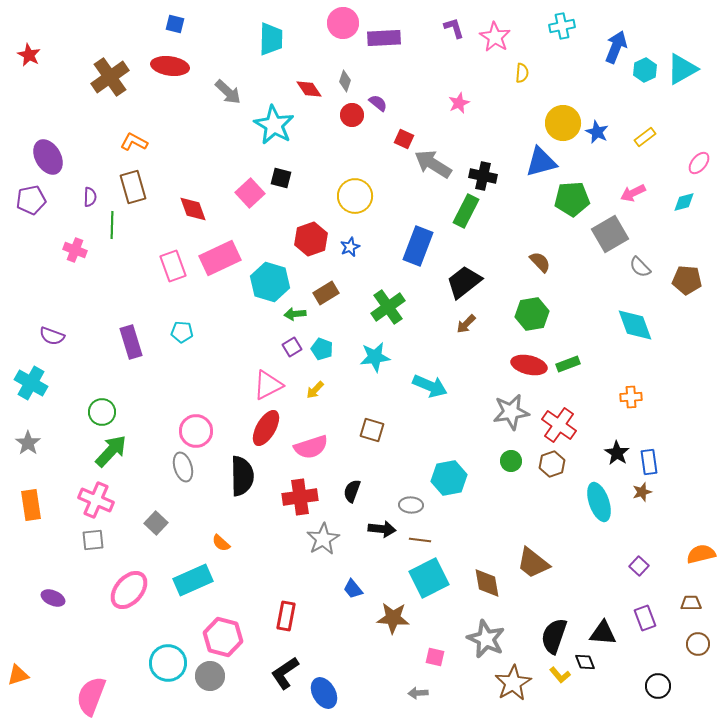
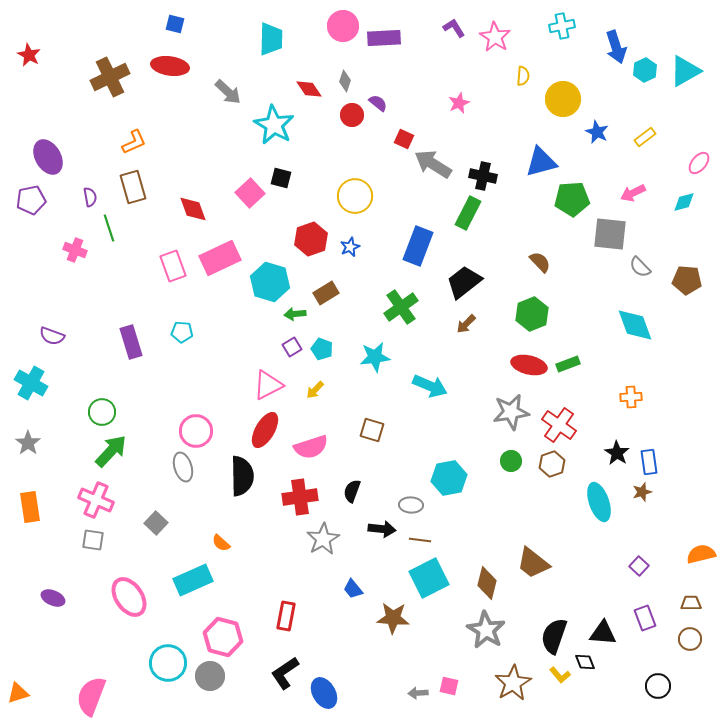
pink circle at (343, 23): moved 3 px down
purple L-shape at (454, 28): rotated 15 degrees counterclockwise
blue arrow at (616, 47): rotated 140 degrees clockwise
cyan triangle at (682, 69): moved 3 px right, 2 px down
yellow semicircle at (522, 73): moved 1 px right, 3 px down
brown cross at (110, 77): rotated 9 degrees clockwise
yellow circle at (563, 123): moved 24 px up
orange L-shape at (134, 142): rotated 128 degrees clockwise
purple semicircle at (90, 197): rotated 12 degrees counterclockwise
green rectangle at (466, 211): moved 2 px right, 2 px down
green line at (112, 225): moved 3 px left, 3 px down; rotated 20 degrees counterclockwise
gray square at (610, 234): rotated 36 degrees clockwise
green cross at (388, 307): moved 13 px right
green hexagon at (532, 314): rotated 12 degrees counterclockwise
red ellipse at (266, 428): moved 1 px left, 2 px down
orange rectangle at (31, 505): moved 1 px left, 2 px down
gray square at (93, 540): rotated 15 degrees clockwise
brown diamond at (487, 583): rotated 24 degrees clockwise
pink ellipse at (129, 590): moved 7 px down; rotated 75 degrees counterclockwise
gray star at (486, 639): moved 9 px up; rotated 6 degrees clockwise
brown circle at (698, 644): moved 8 px left, 5 px up
pink square at (435, 657): moved 14 px right, 29 px down
orange triangle at (18, 675): moved 18 px down
